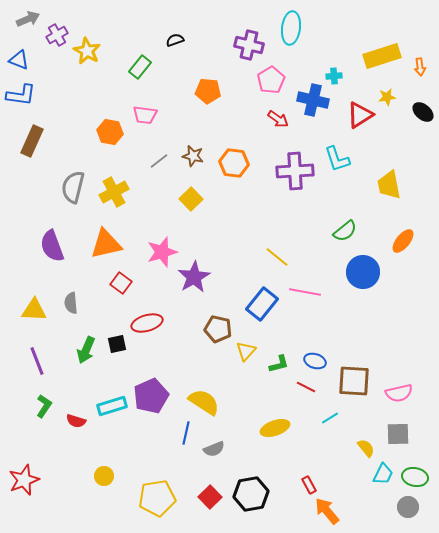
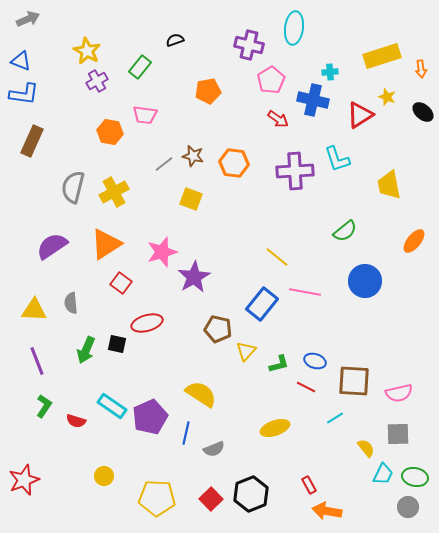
cyan ellipse at (291, 28): moved 3 px right
purple cross at (57, 35): moved 40 px right, 46 px down
blue triangle at (19, 60): moved 2 px right, 1 px down
orange arrow at (420, 67): moved 1 px right, 2 px down
cyan cross at (334, 76): moved 4 px left, 4 px up
orange pentagon at (208, 91): rotated 15 degrees counterclockwise
blue L-shape at (21, 95): moved 3 px right, 1 px up
yellow star at (387, 97): rotated 30 degrees clockwise
gray line at (159, 161): moved 5 px right, 3 px down
yellow square at (191, 199): rotated 25 degrees counterclockwise
orange ellipse at (403, 241): moved 11 px right
orange triangle at (106, 244): rotated 20 degrees counterclockwise
purple semicircle at (52, 246): rotated 76 degrees clockwise
blue circle at (363, 272): moved 2 px right, 9 px down
black square at (117, 344): rotated 24 degrees clockwise
purple pentagon at (151, 396): moved 1 px left, 21 px down
yellow semicircle at (204, 402): moved 3 px left, 8 px up
cyan rectangle at (112, 406): rotated 52 degrees clockwise
cyan line at (330, 418): moved 5 px right
black hexagon at (251, 494): rotated 12 degrees counterclockwise
red square at (210, 497): moved 1 px right, 2 px down
yellow pentagon at (157, 498): rotated 12 degrees clockwise
orange arrow at (327, 511): rotated 40 degrees counterclockwise
